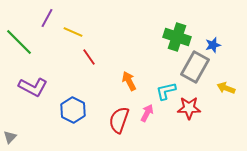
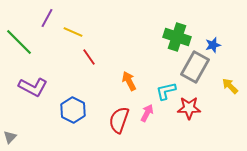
yellow arrow: moved 4 px right, 2 px up; rotated 24 degrees clockwise
